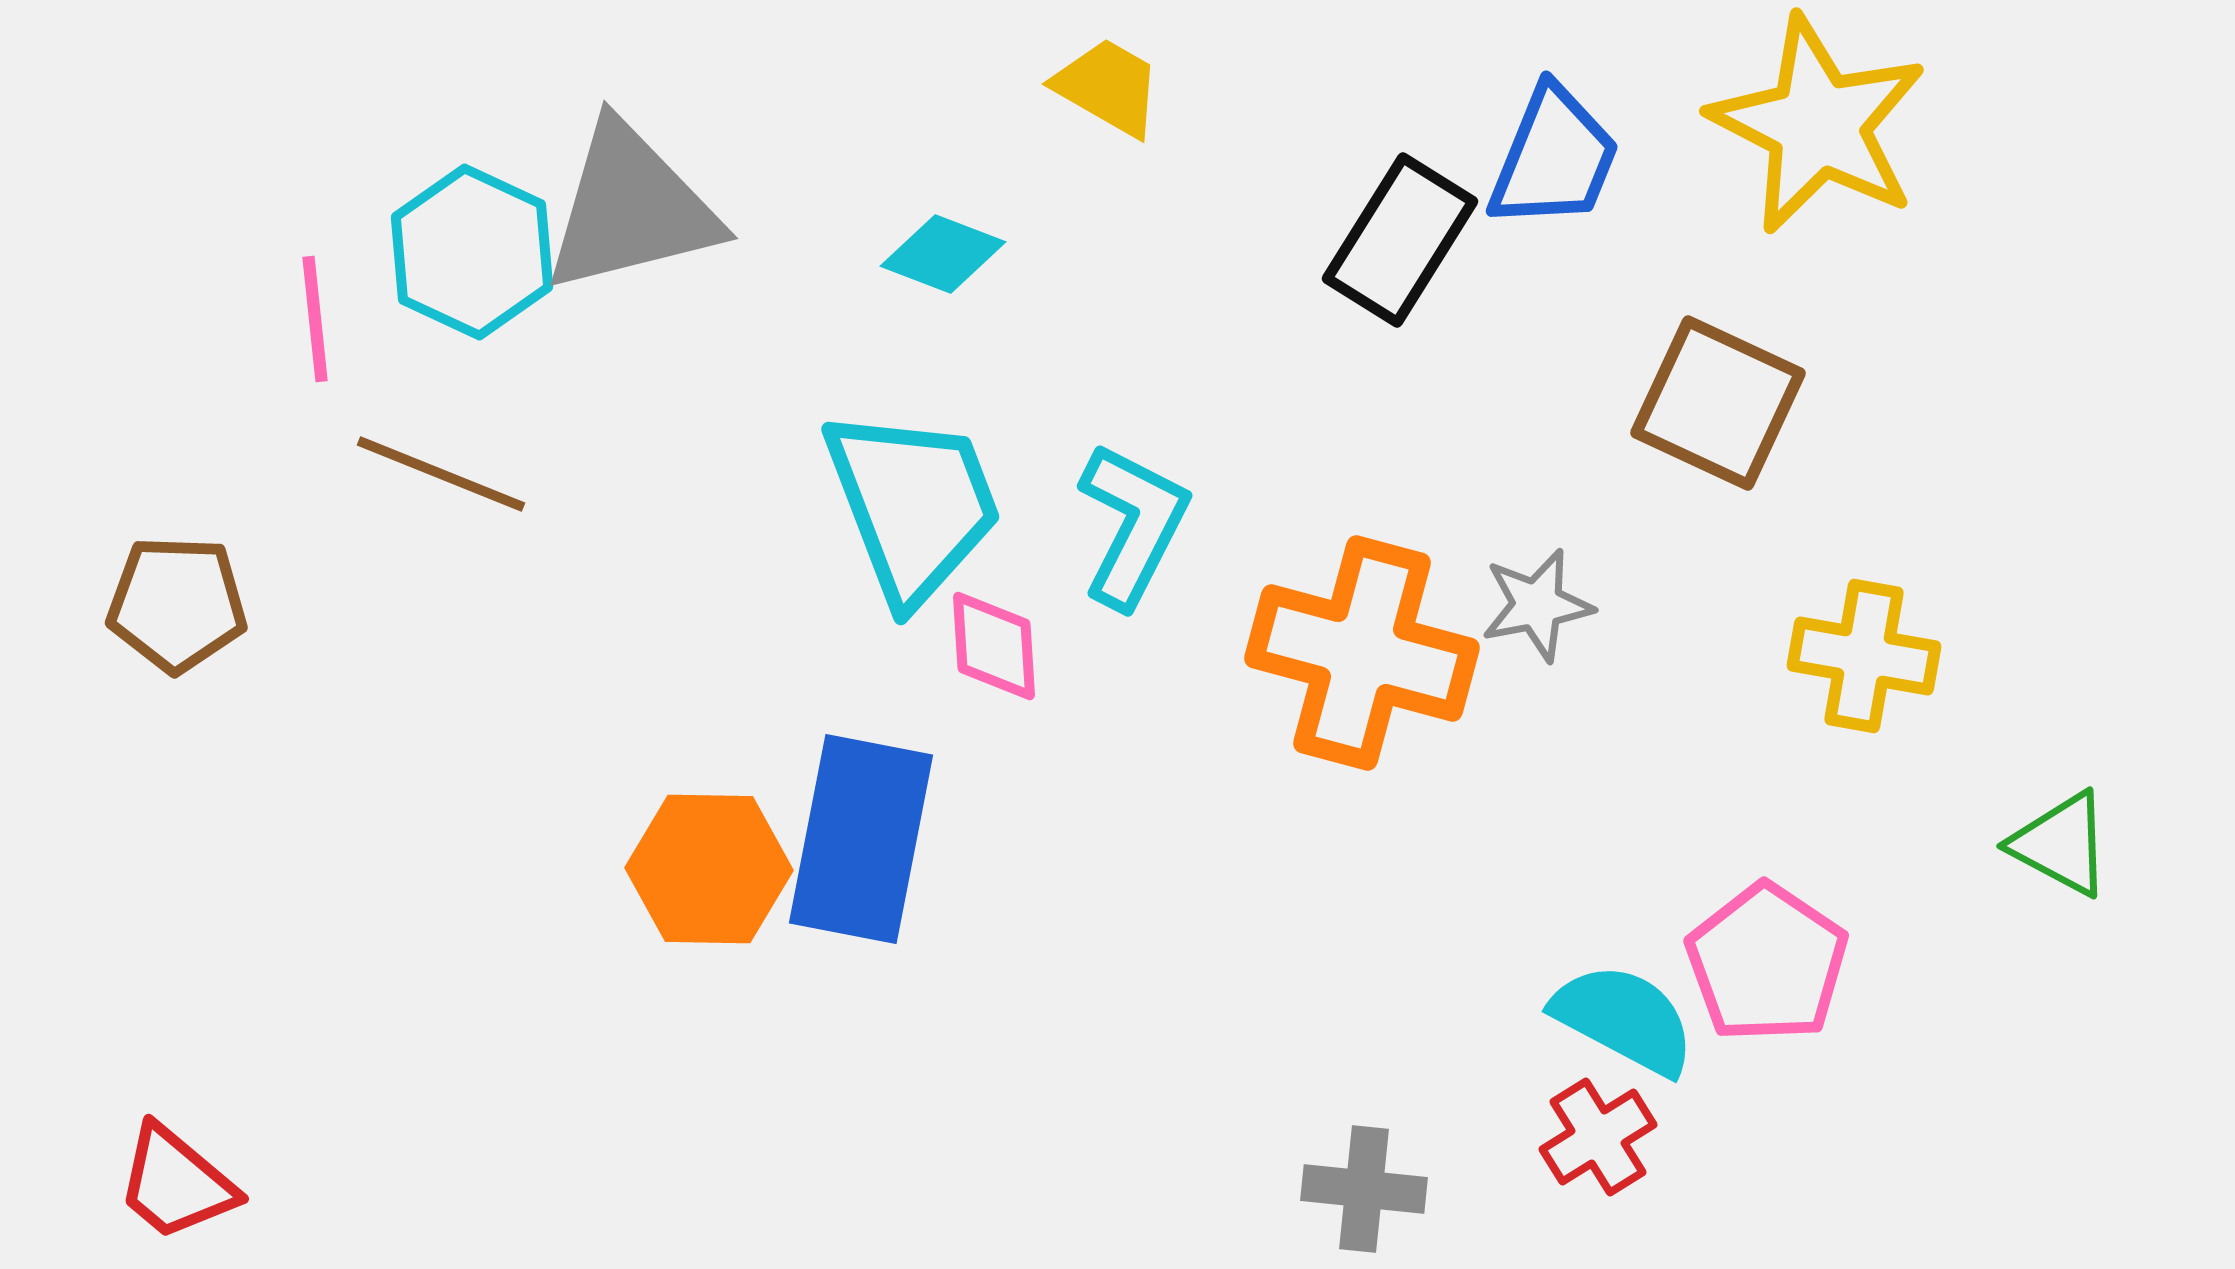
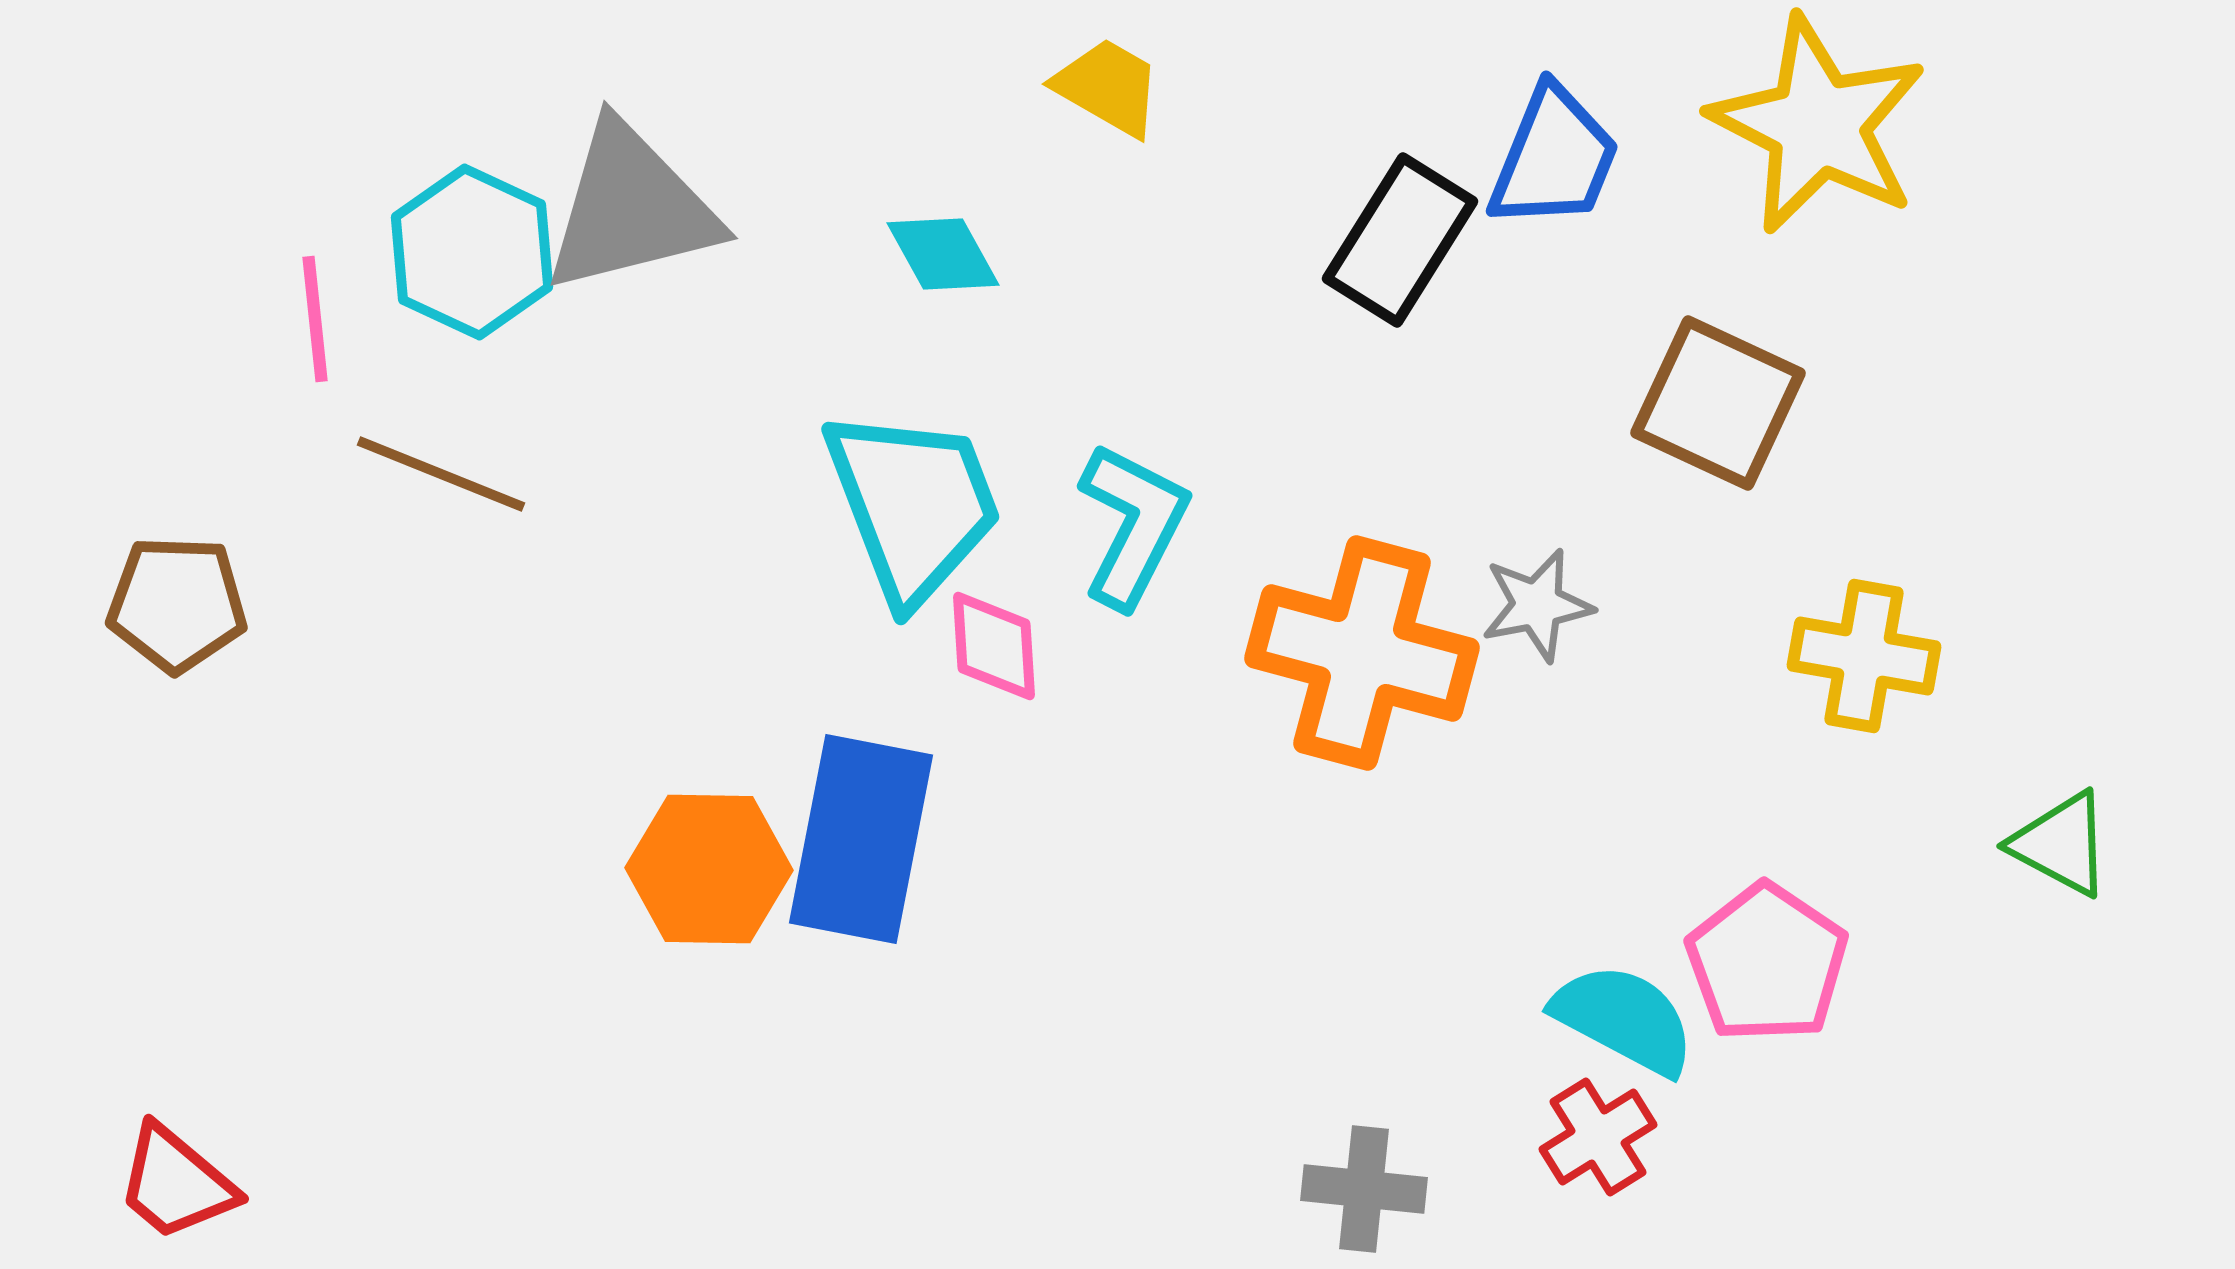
cyan diamond: rotated 40 degrees clockwise
